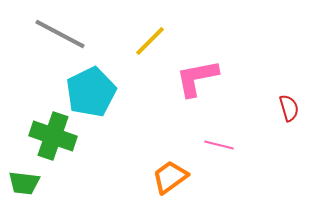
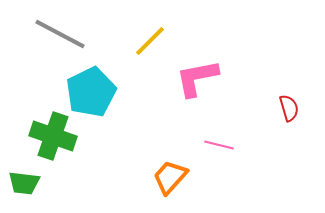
orange trapezoid: rotated 12 degrees counterclockwise
